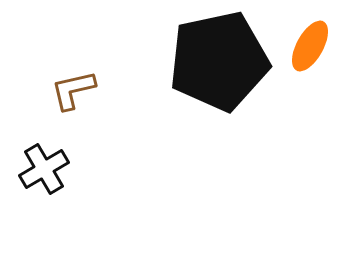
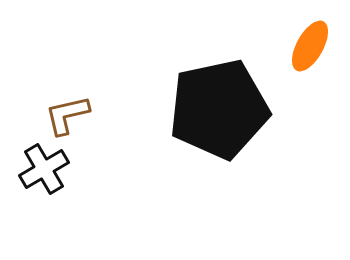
black pentagon: moved 48 px down
brown L-shape: moved 6 px left, 25 px down
